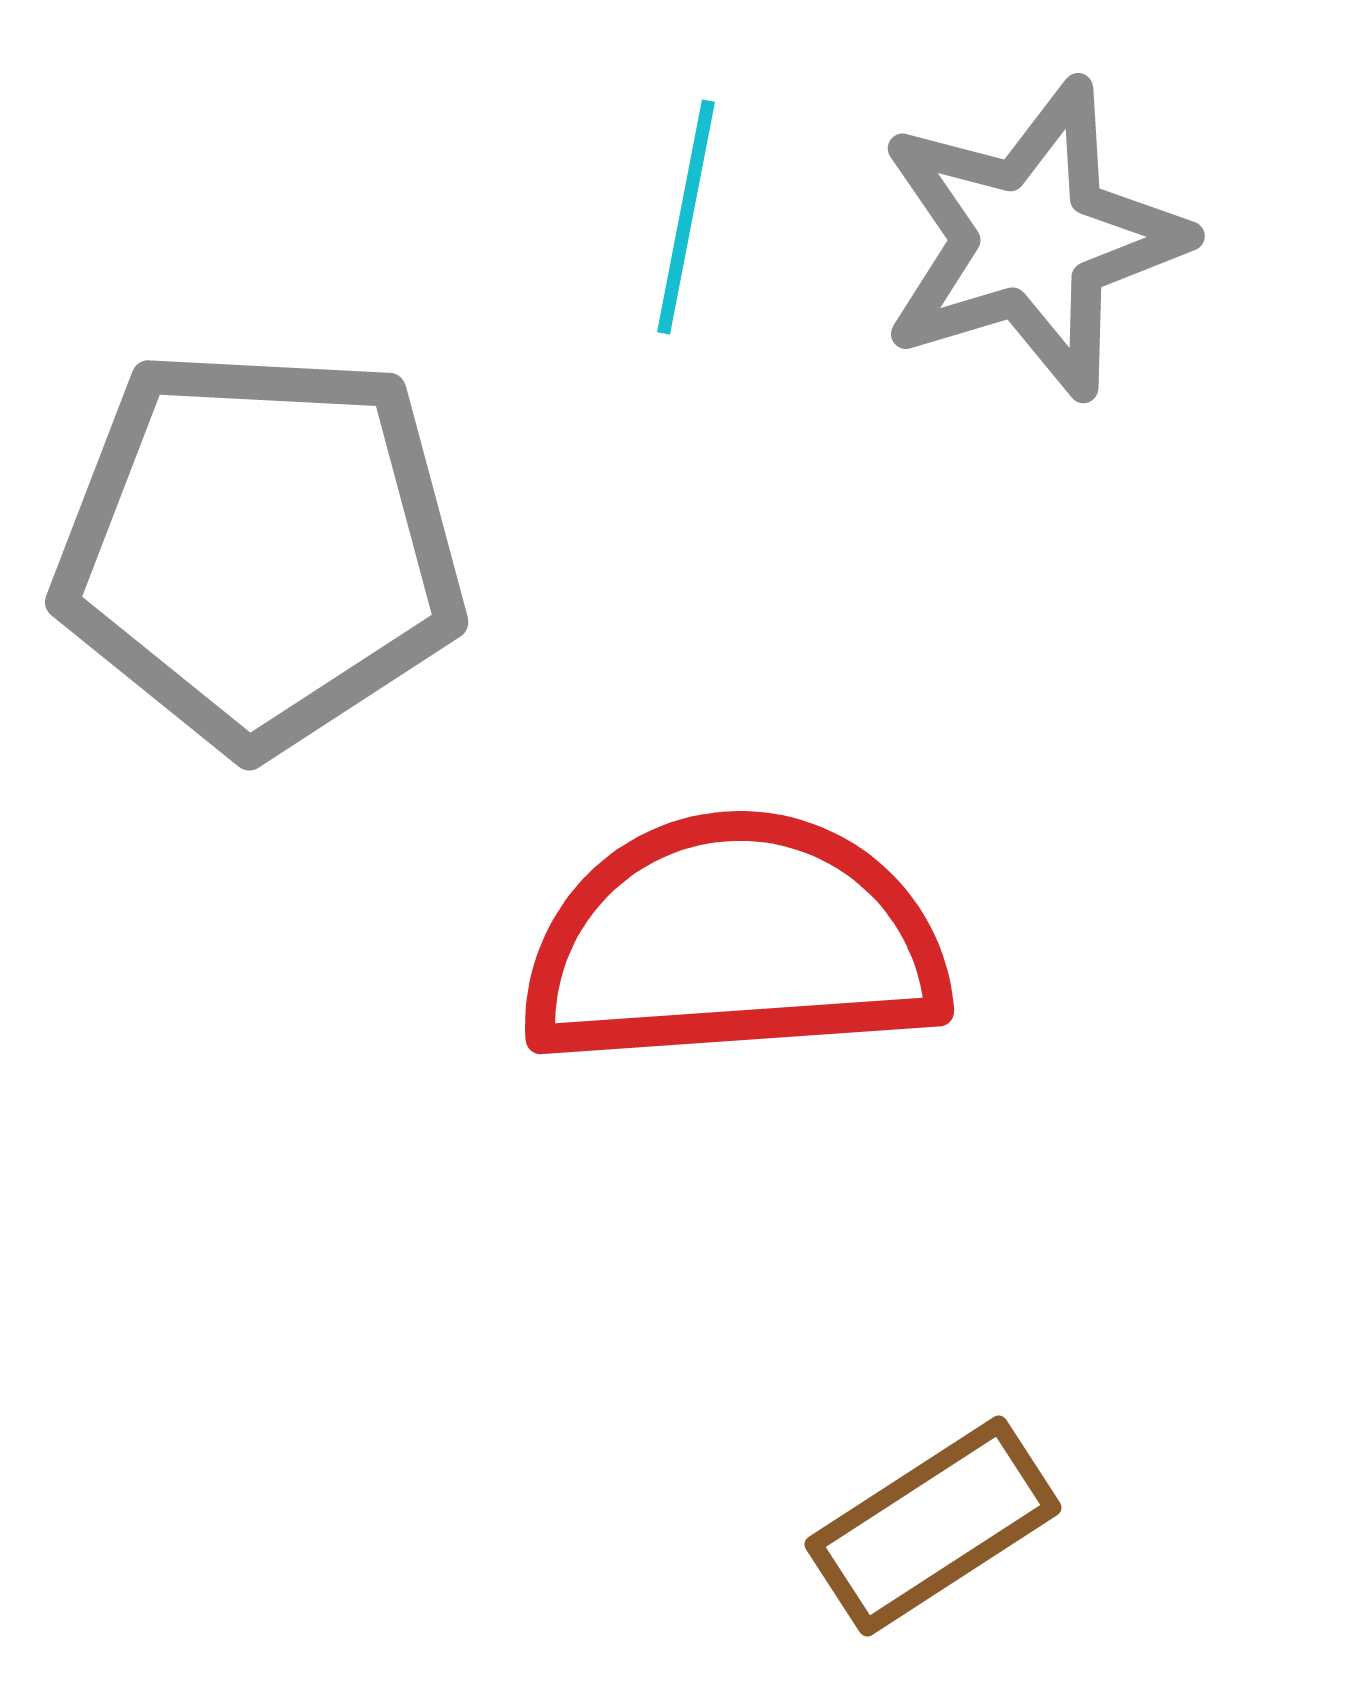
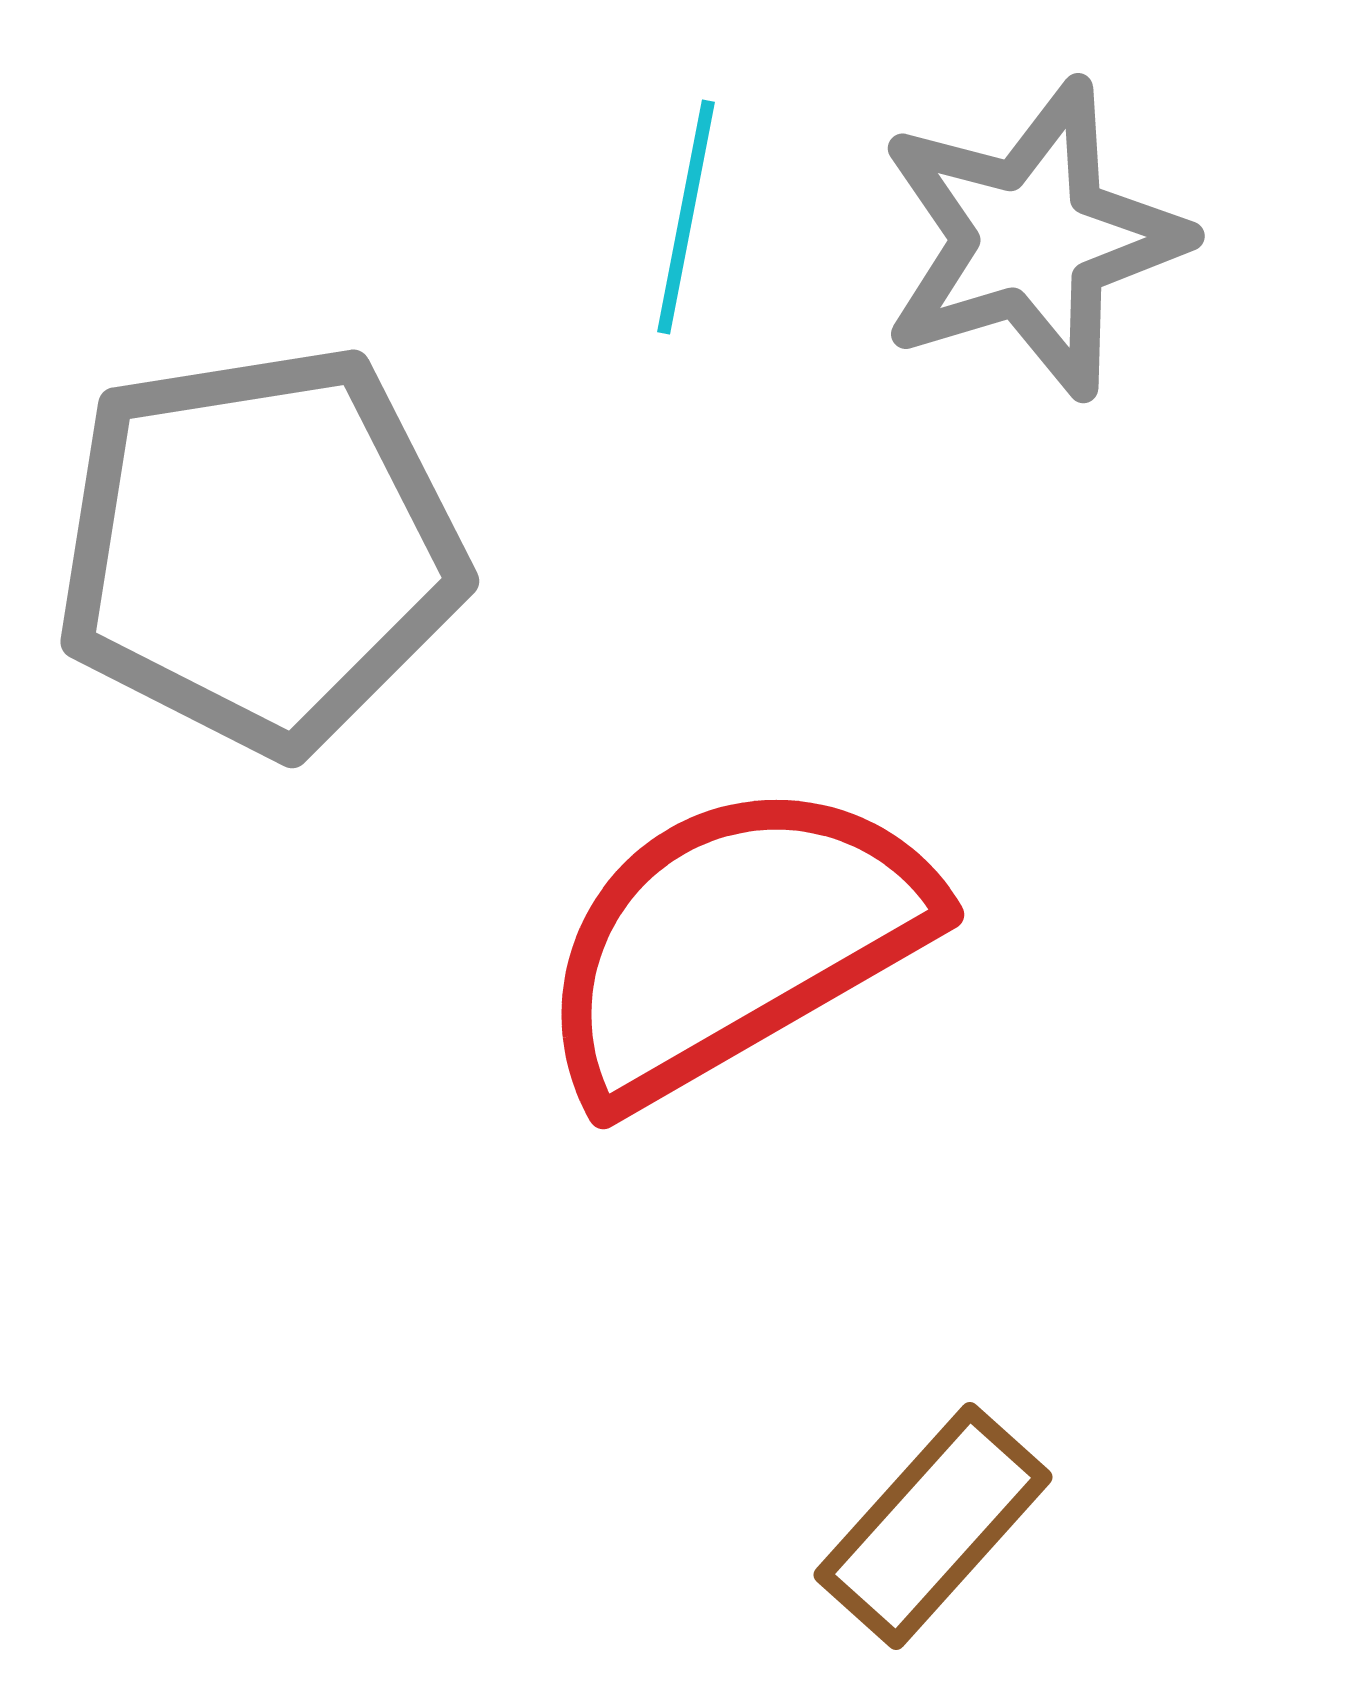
gray pentagon: rotated 12 degrees counterclockwise
red semicircle: rotated 26 degrees counterclockwise
brown rectangle: rotated 15 degrees counterclockwise
